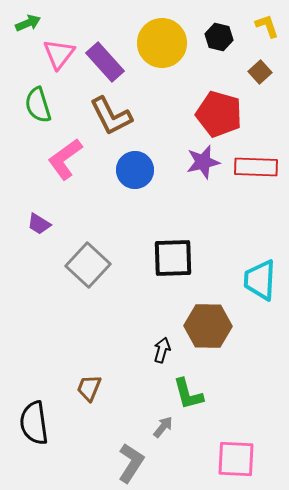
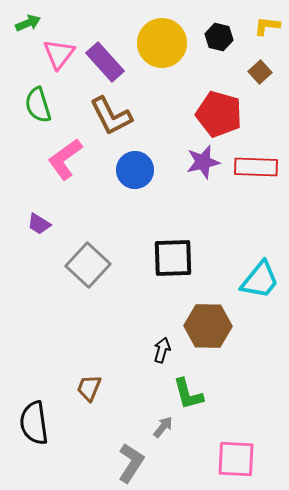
yellow L-shape: rotated 64 degrees counterclockwise
cyan trapezoid: rotated 144 degrees counterclockwise
